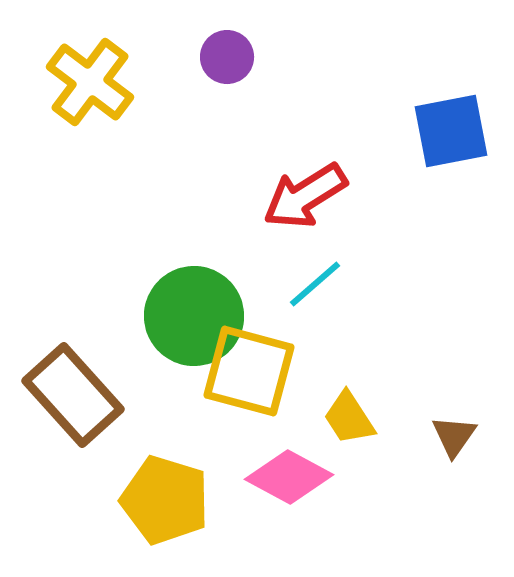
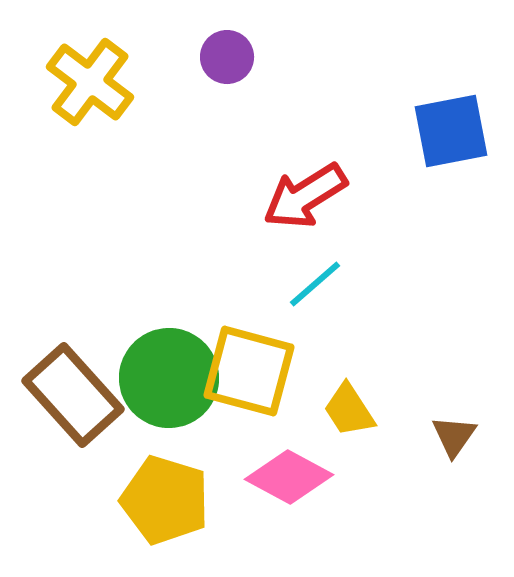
green circle: moved 25 px left, 62 px down
yellow trapezoid: moved 8 px up
